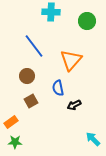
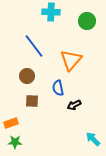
brown square: moved 1 px right; rotated 32 degrees clockwise
orange rectangle: moved 1 px down; rotated 16 degrees clockwise
